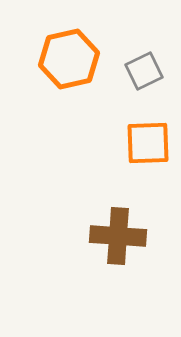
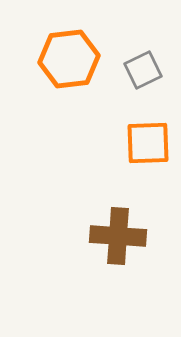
orange hexagon: rotated 6 degrees clockwise
gray square: moved 1 px left, 1 px up
